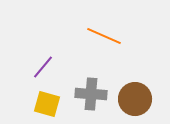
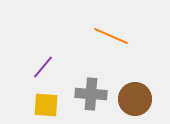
orange line: moved 7 px right
yellow square: moved 1 px left, 1 px down; rotated 12 degrees counterclockwise
